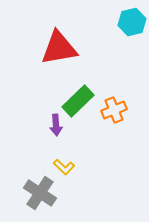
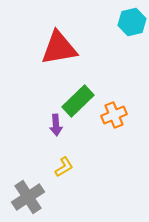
orange cross: moved 5 px down
yellow L-shape: rotated 75 degrees counterclockwise
gray cross: moved 12 px left, 4 px down; rotated 24 degrees clockwise
